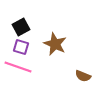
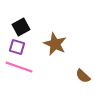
purple square: moved 4 px left
pink line: moved 1 px right
brown semicircle: rotated 21 degrees clockwise
